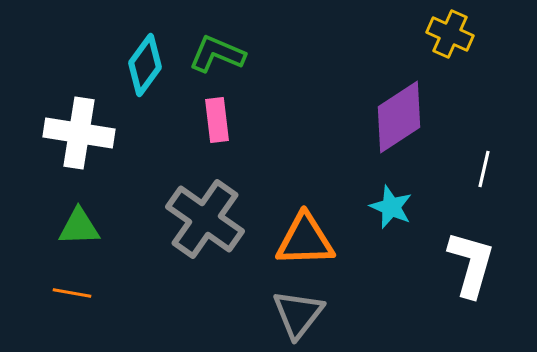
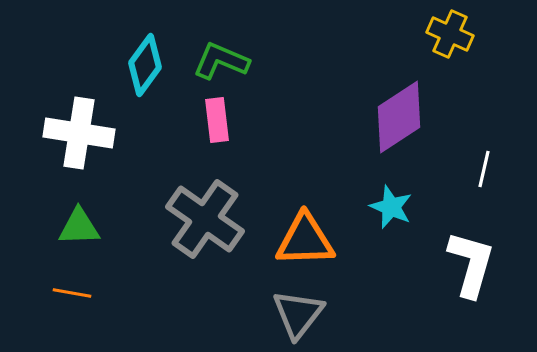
green L-shape: moved 4 px right, 7 px down
